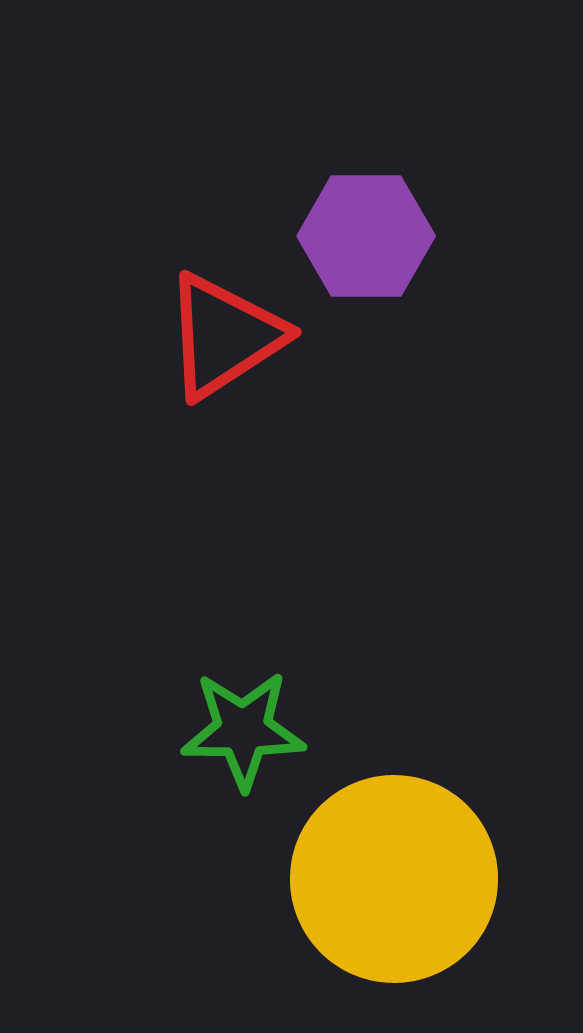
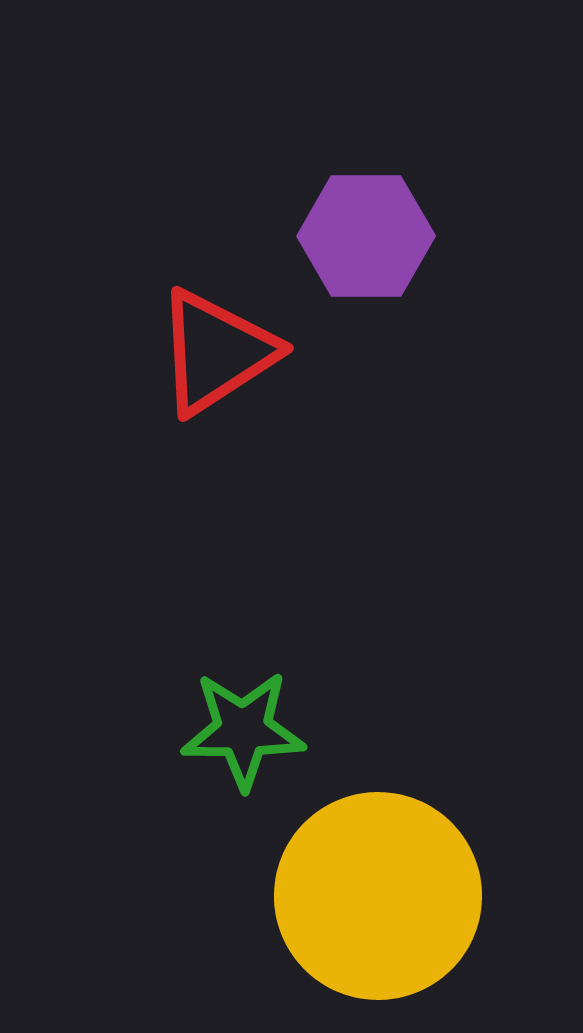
red triangle: moved 8 px left, 16 px down
yellow circle: moved 16 px left, 17 px down
